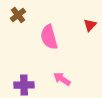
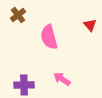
red triangle: rotated 24 degrees counterclockwise
